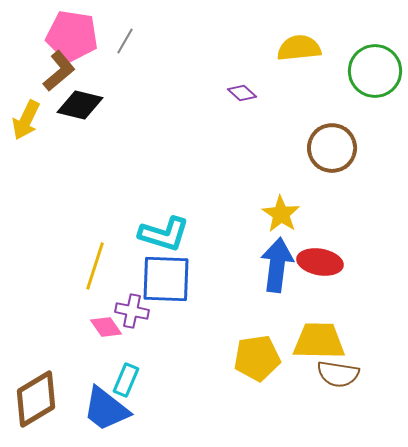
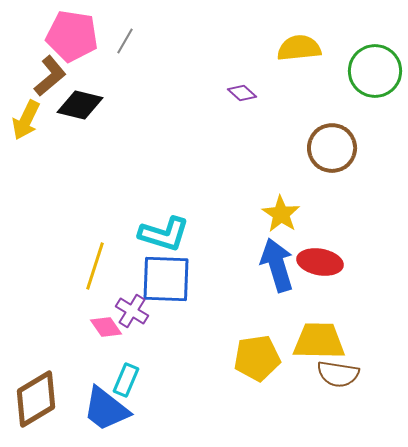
brown L-shape: moved 9 px left, 5 px down
blue arrow: rotated 24 degrees counterclockwise
purple cross: rotated 20 degrees clockwise
